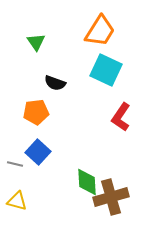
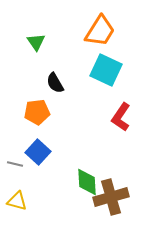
black semicircle: rotated 40 degrees clockwise
orange pentagon: moved 1 px right
